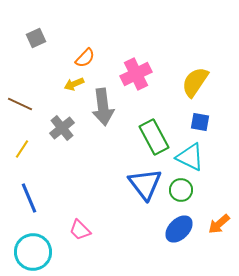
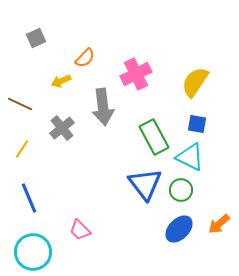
yellow arrow: moved 13 px left, 3 px up
blue square: moved 3 px left, 2 px down
